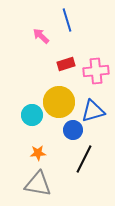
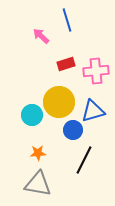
black line: moved 1 px down
